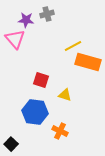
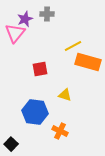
gray cross: rotated 16 degrees clockwise
purple star: moved 1 px left, 1 px up; rotated 28 degrees counterclockwise
pink triangle: moved 6 px up; rotated 20 degrees clockwise
red square: moved 1 px left, 11 px up; rotated 28 degrees counterclockwise
